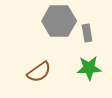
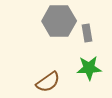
brown semicircle: moved 9 px right, 10 px down
